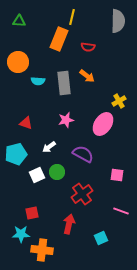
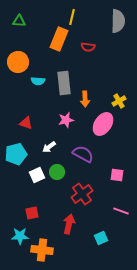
orange arrow: moved 2 px left, 23 px down; rotated 49 degrees clockwise
cyan star: moved 1 px left, 2 px down
